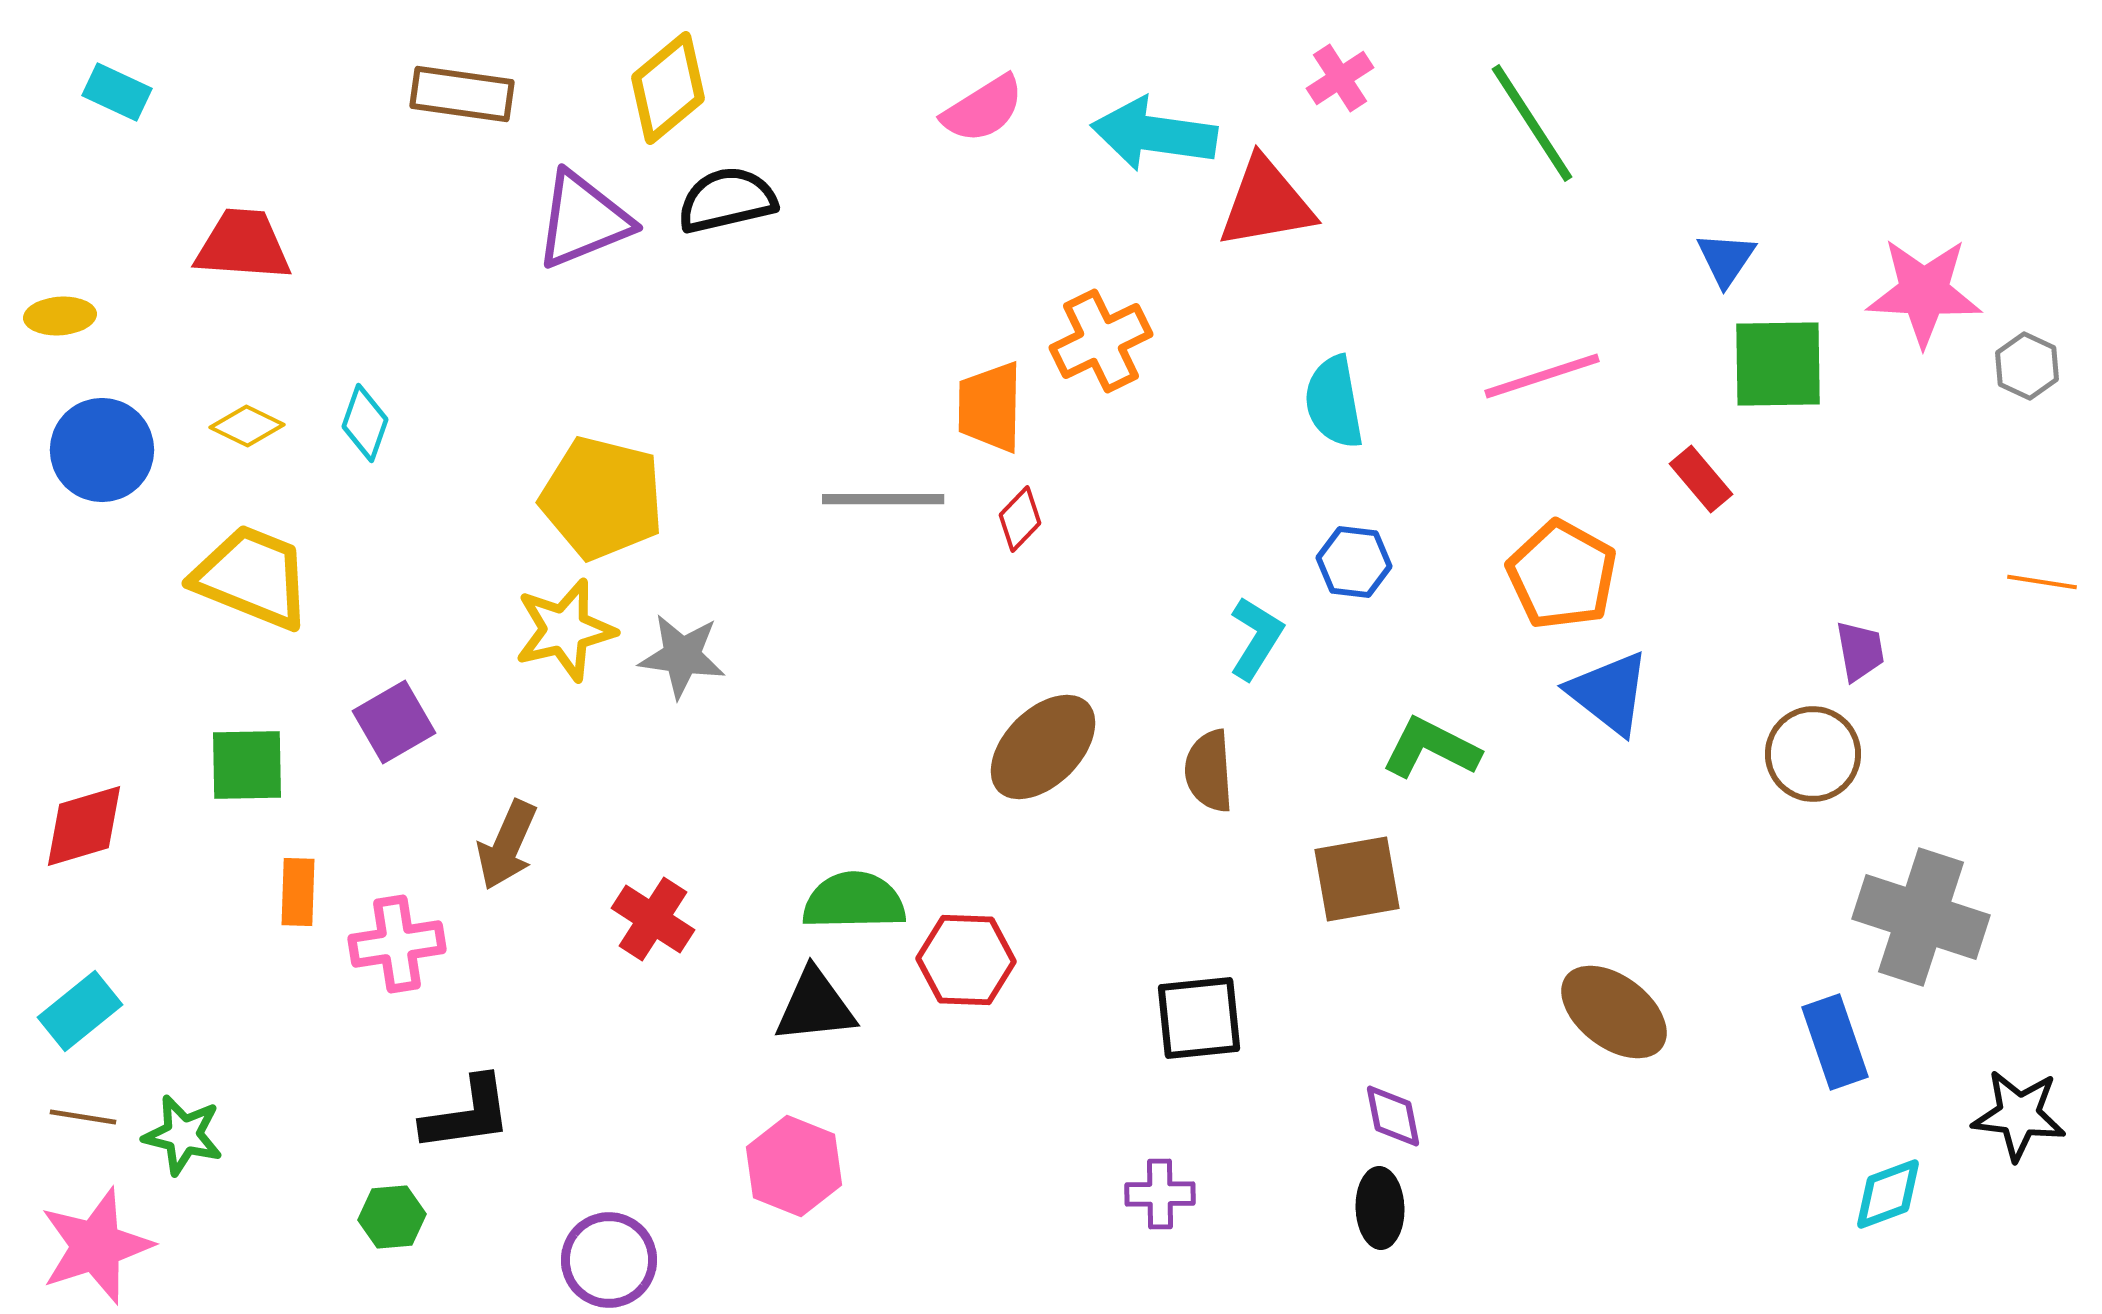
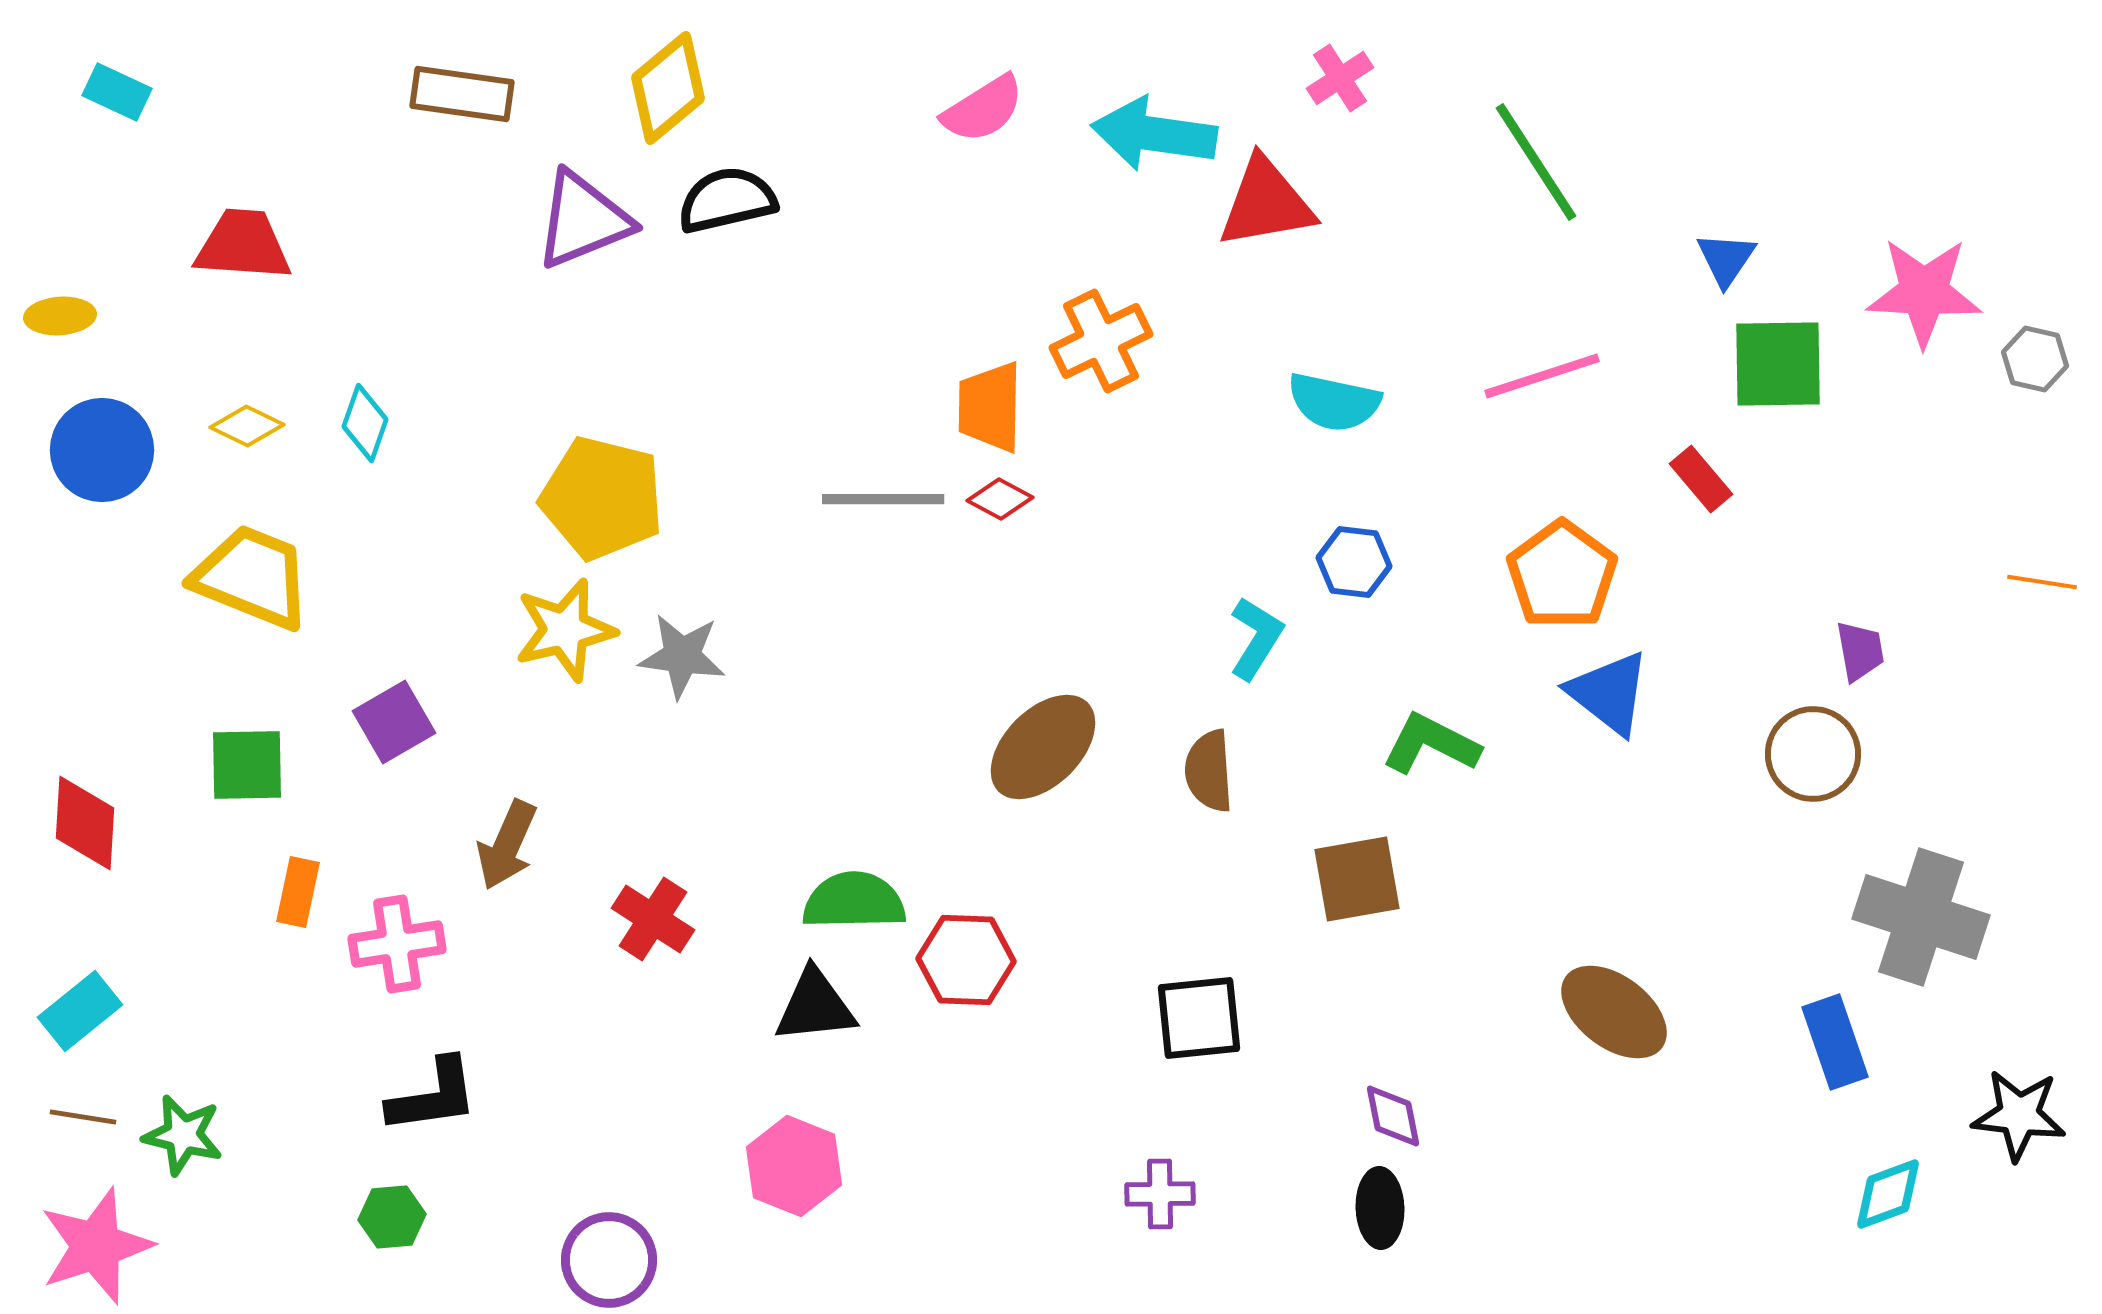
green line at (1532, 123): moved 4 px right, 39 px down
gray hexagon at (2027, 366): moved 8 px right, 7 px up; rotated 12 degrees counterclockwise
cyan semicircle at (1334, 402): rotated 68 degrees counterclockwise
red diamond at (1020, 519): moved 20 px left, 20 px up; rotated 74 degrees clockwise
orange pentagon at (1562, 575): rotated 7 degrees clockwise
green L-shape at (1431, 748): moved 4 px up
red diamond at (84, 826): moved 1 px right, 3 px up; rotated 70 degrees counterclockwise
orange rectangle at (298, 892): rotated 10 degrees clockwise
black L-shape at (467, 1114): moved 34 px left, 18 px up
